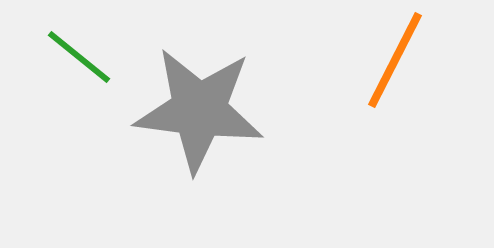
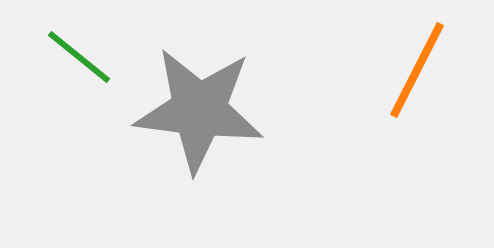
orange line: moved 22 px right, 10 px down
